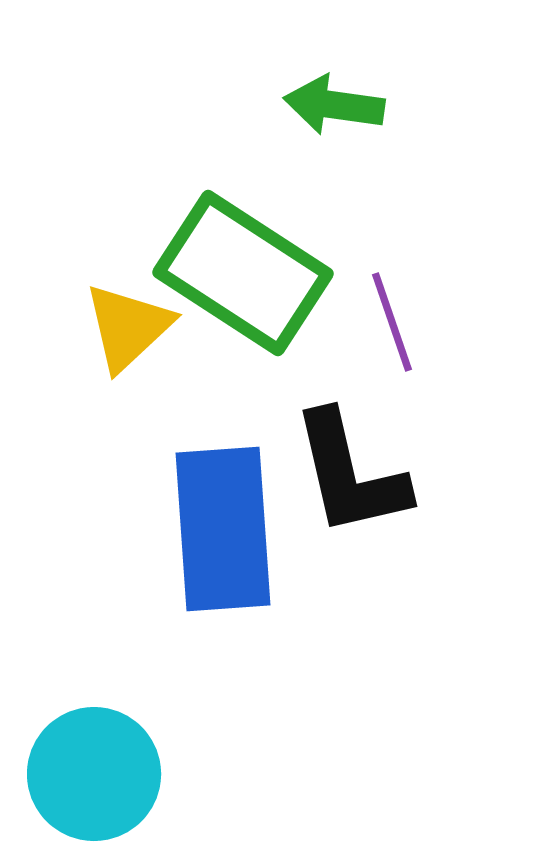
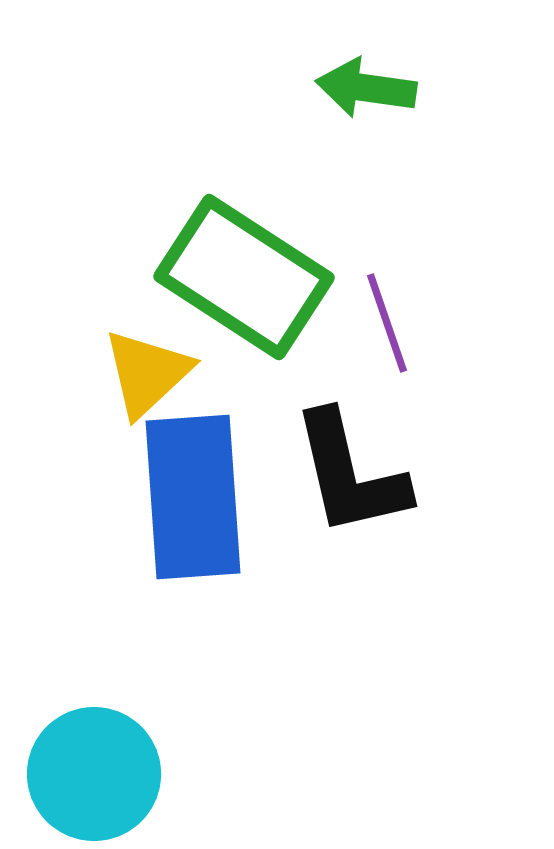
green arrow: moved 32 px right, 17 px up
green rectangle: moved 1 px right, 4 px down
purple line: moved 5 px left, 1 px down
yellow triangle: moved 19 px right, 46 px down
blue rectangle: moved 30 px left, 32 px up
